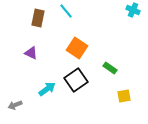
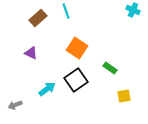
cyan line: rotated 21 degrees clockwise
brown rectangle: rotated 36 degrees clockwise
